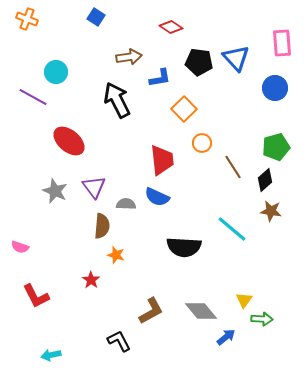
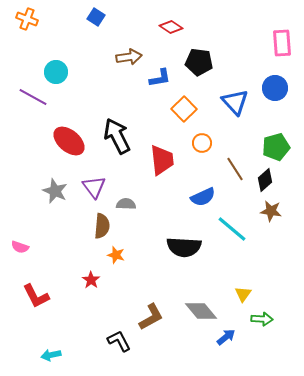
blue triangle: moved 1 px left, 44 px down
black arrow: moved 36 px down
brown line: moved 2 px right, 2 px down
blue semicircle: moved 46 px right; rotated 50 degrees counterclockwise
yellow triangle: moved 1 px left, 6 px up
brown L-shape: moved 6 px down
